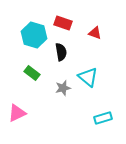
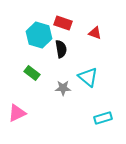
cyan hexagon: moved 5 px right
black semicircle: moved 3 px up
gray star: rotated 14 degrees clockwise
